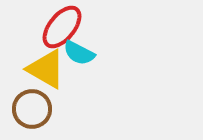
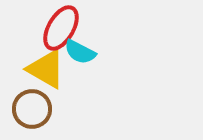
red ellipse: moved 1 px left, 1 px down; rotated 9 degrees counterclockwise
cyan semicircle: moved 1 px right, 1 px up
